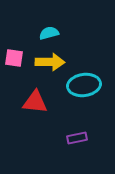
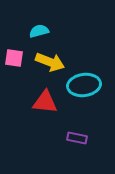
cyan semicircle: moved 10 px left, 2 px up
yellow arrow: rotated 20 degrees clockwise
red triangle: moved 10 px right
purple rectangle: rotated 24 degrees clockwise
